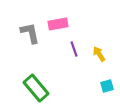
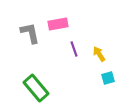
cyan square: moved 1 px right, 8 px up
